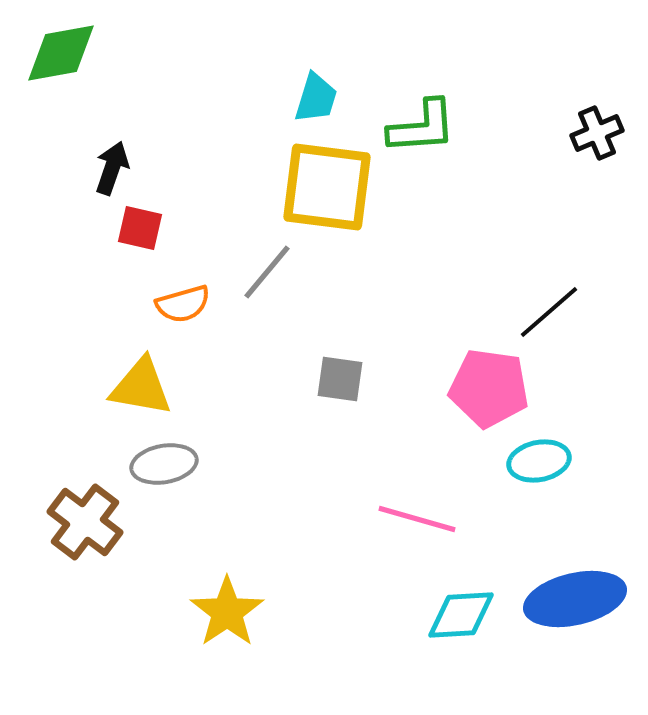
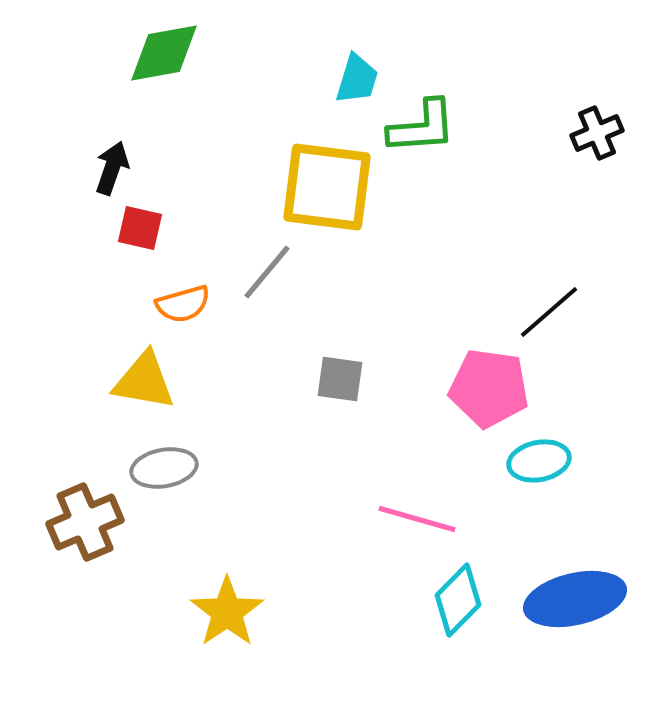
green diamond: moved 103 px right
cyan trapezoid: moved 41 px right, 19 px up
yellow triangle: moved 3 px right, 6 px up
gray ellipse: moved 4 px down
brown cross: rotated 30 degrees clockwise
cyan diamond: moved 3 px left, 15 px up; rotated 42 degrees counterclockwise
